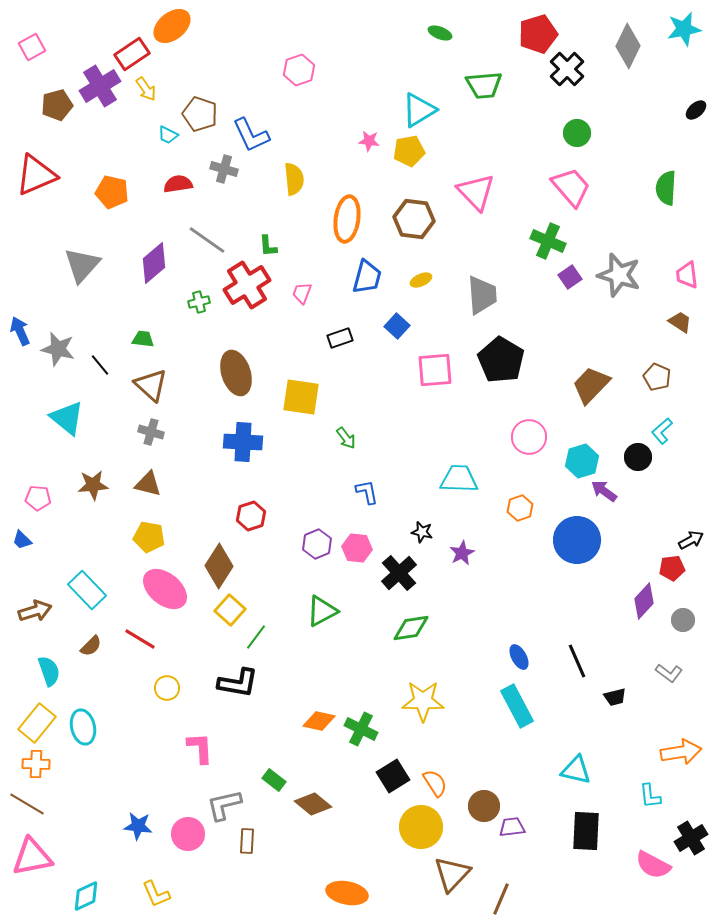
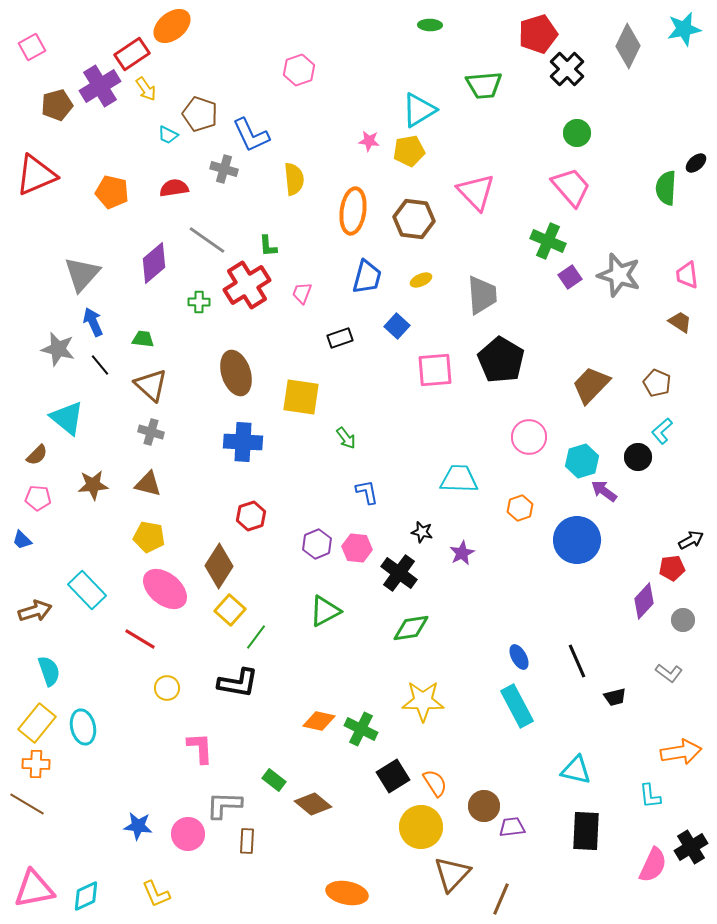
green ellipse at (440, 33): moved 10 px left, 8 px up; rotated 20 degrees counterclockwise
black ellipse at (696, 110): moved 53 px down
red semicircle at (178, 184): moved 4 px left, 4 px down
orange ellipse at (347, 219): moved 6 px right, 8 px up
gray triangle at (82, 265): moved 9 px down
green cross at (199, 302): rotated 15 degrees clockwise
blue arrow at (20, 331): moved 73 px right, 9 px up
brown pentagon at (657, 377): moved 6 px down
black cross at (399, 573): rotated 12 degrees counterclockwise
green triangle at (322, 611): moved 3 px right
brown semicircle at (91, 646): moved 54 px left, 191 px up
gray L-shape at (224, 805): rotated 15 degrees clockwise
black cross at (691, 838): moved 9 px down
pink triangle at (32, 857): moved 2 px right, 32 px down
pink semicircle at (653, 865): rotated 93 degrees counterclockwise
